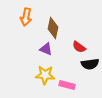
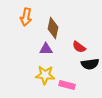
purple triangle: rotated 24 degrees counterclockwise
